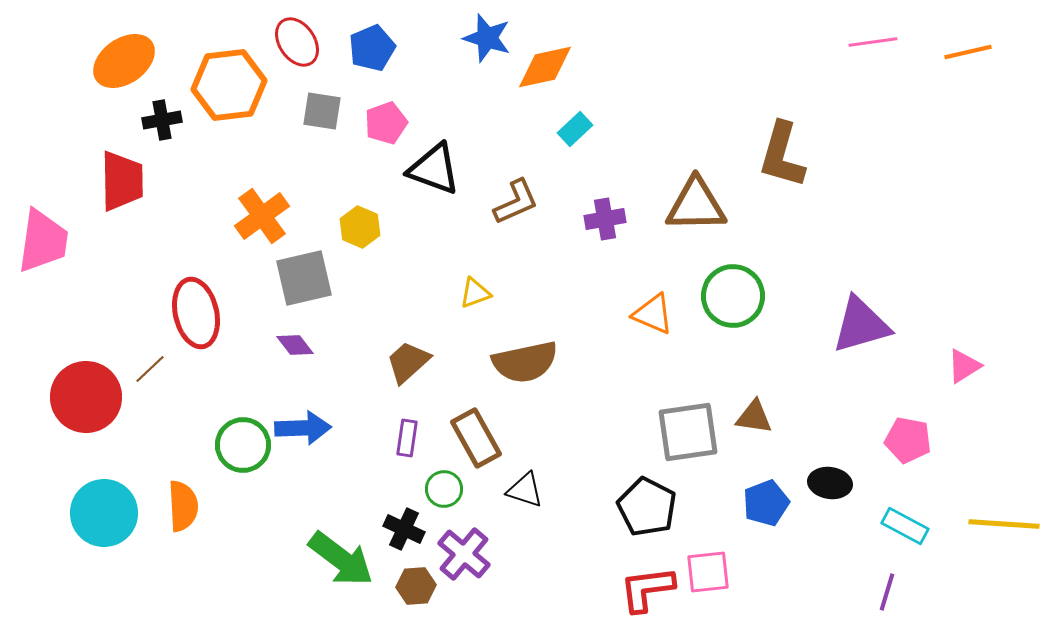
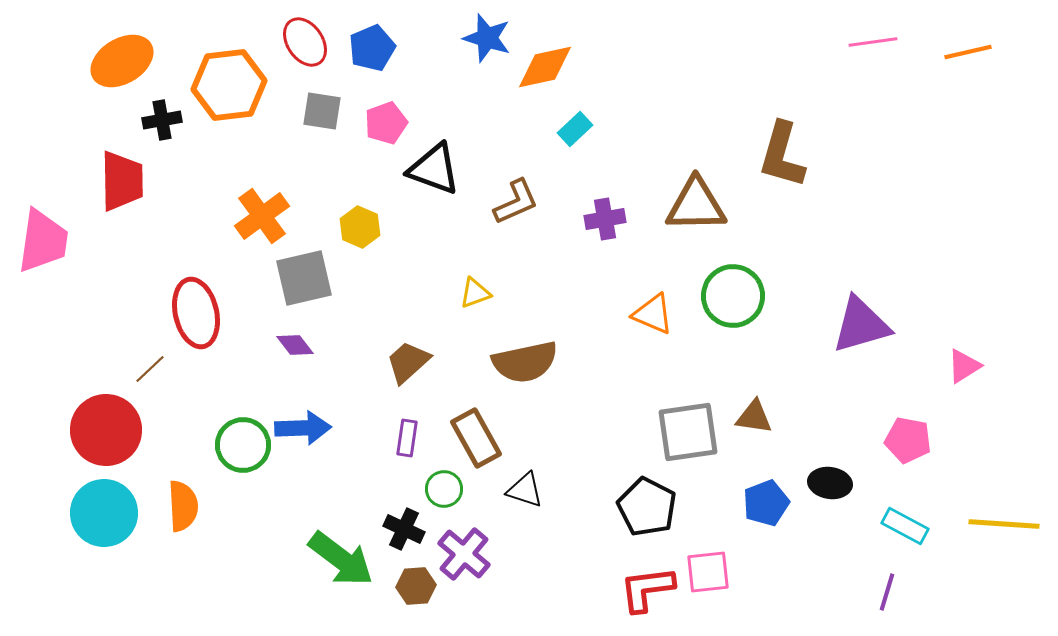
red ellipse at (297, 42): moved 8 px right
orange ellipse at (124, 61): moved 2 px left; rotated 4 degrees clockwise
red circle at (86, 397): moved 20 px right, 33 px down
